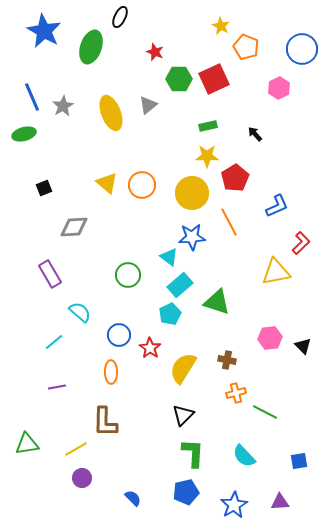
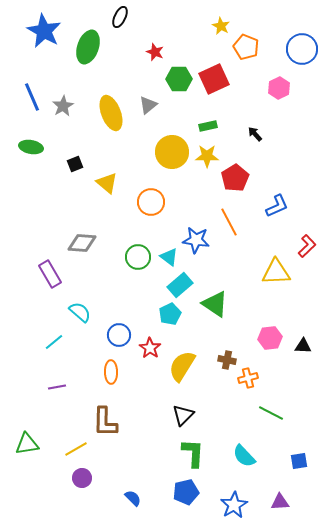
green ellipse at (91, 47): moved 3 px left
green ellipse at (24, 134): moved 7 px right, 13 px down; rotated 25 degrees clockwise
orange circle at (142, 185): moved 9 px right, 17 px down
black square at (44, 188): moved 31 px right, 24 px up
yellow circle at (192, 193): moved 20 px left, 41 px up
gray diamond at (74, 227): moved 8 px right, 16 px down; rotated 8 degrees clockwise
blue star at (192, 237): moved 4 px right, 3 px down; rotated 12 degrees clockwise
red L-shape at (301, 243): moved 6 px right, 3 px down
yellow triangle at (276, 272): rotated 8 degrees clockwise
green circle at (128, 275): moved 10 px right, 18 px up
green triangle at (217, 302): moved 2 px left, 2 px down; rotated 16 degrees clockwise
black triangle at (303, 346): rotated 42 degrees counterclockwise
yellow semicircle at (183, 368): moved 1 px left, 2 px up
orange cross at (236, 393): moved 12 px right, 15 px up
green line at (265, 412): moved 6 px right, 1 px down
